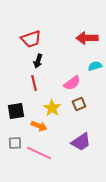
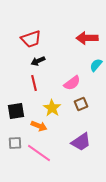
black arrow: rotated 48 degrees clockwise
cyan semicircle: moved 1 px right, 1 px up; rotated 32 degrees counterclockwise
brown square: moved 2 px right
pink line: rotated 10 degrees clockwise
